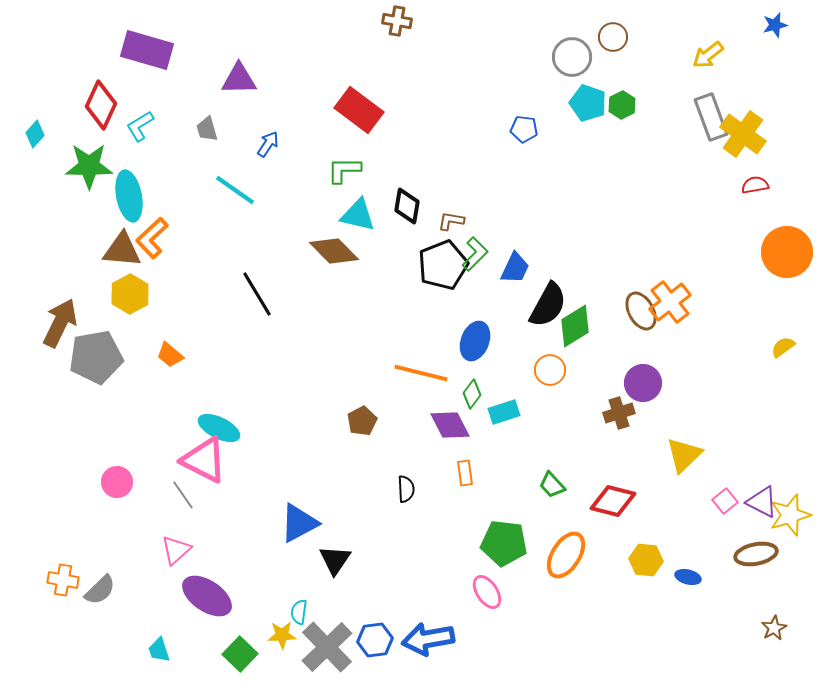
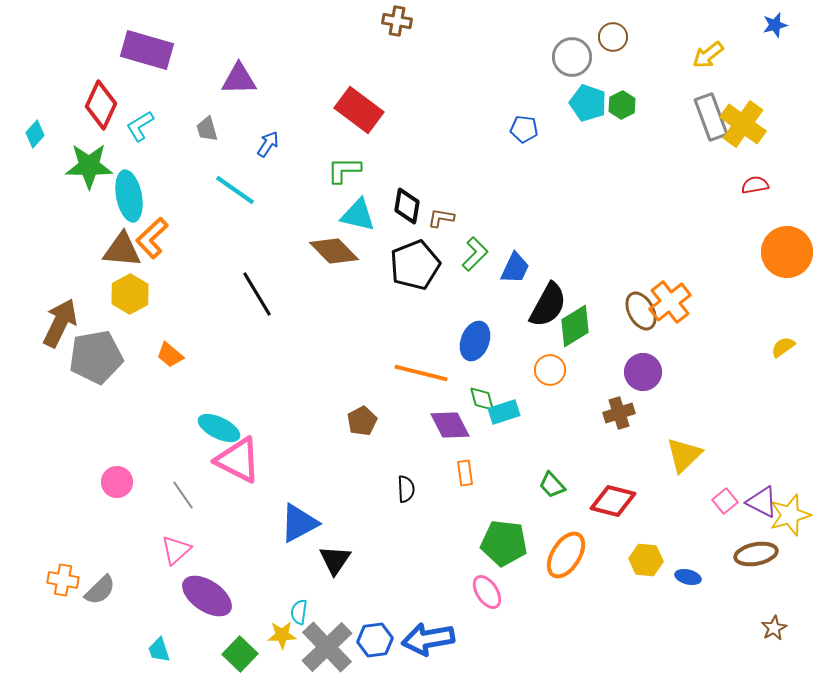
yellow cross at (743, 134): moved 10 px up
brown L-shape at (451, 221): moved 10 px left, 3 px up
black pentagon at (443, 265): moved 28 px left
purple circle at (643, 383): moved 11 px up
green diamond at (472, 394): moved 10 px right, 5 px down; rotated 52 degrees counterclockwise
pink triangle at (204, 460): moved 34 px right
